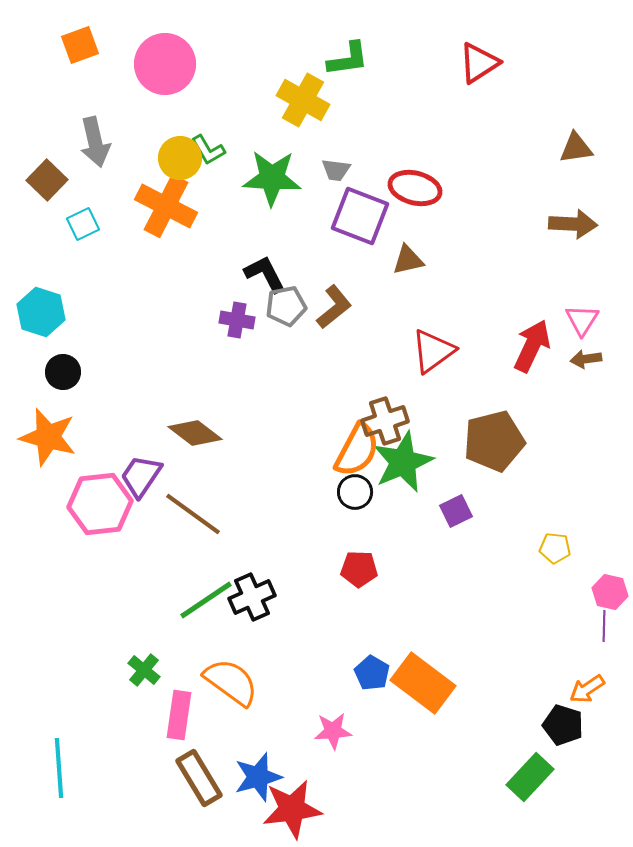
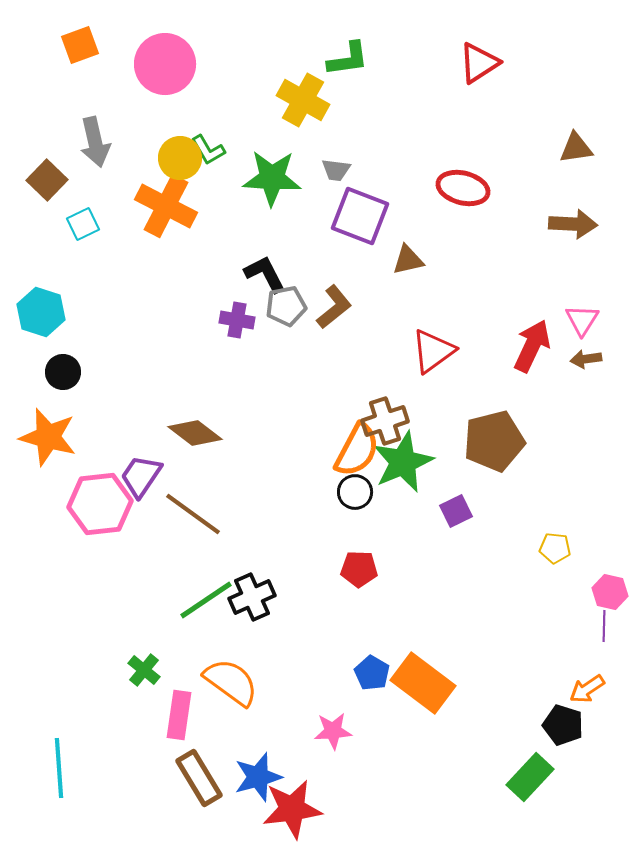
red ellipse at (415, 188): moved 48 px right
